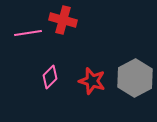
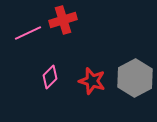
red cross: rotated 32 degrees counterclockwise
pink line: rotated 16 degrees counterclockwise
